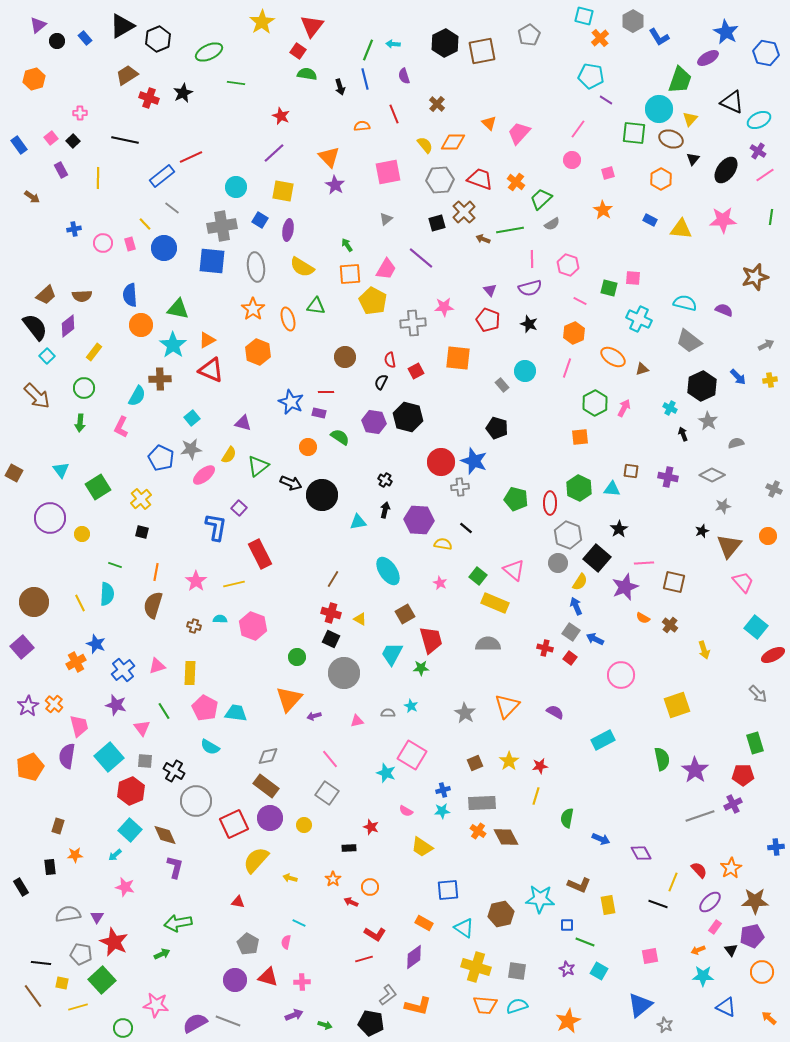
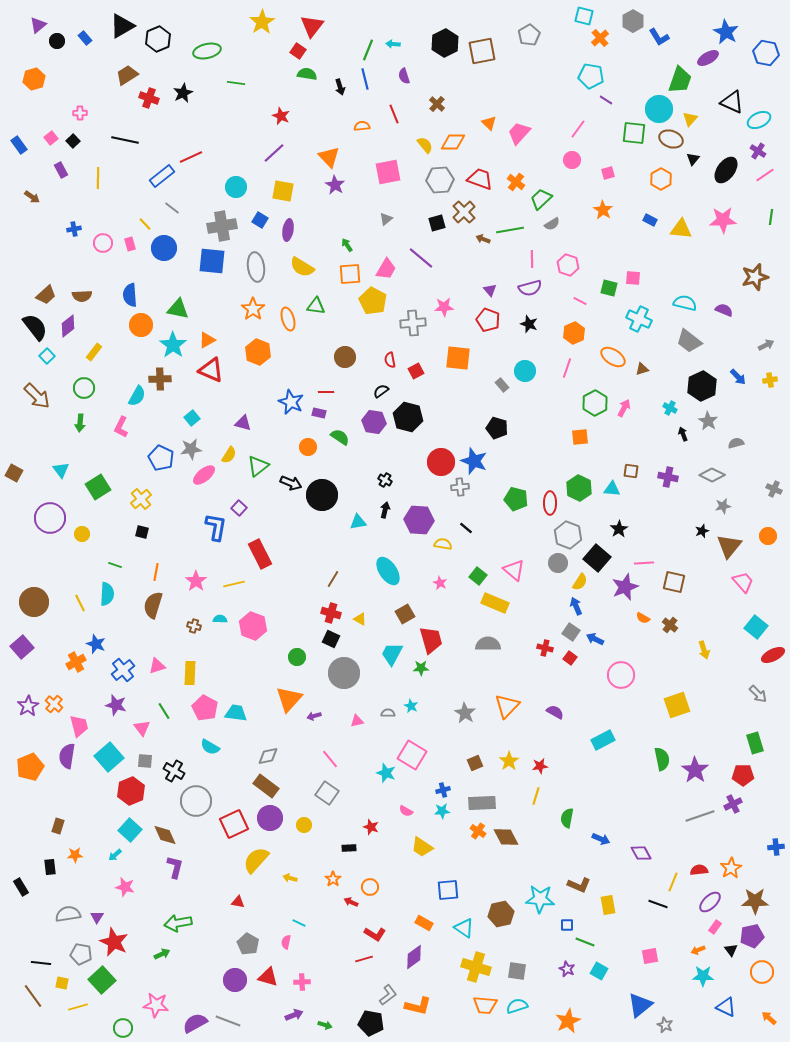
green ellipse at (209, 52): moved 2 px left, 1 px up; rotated 12 degrees clockwise
black semicircle at (381, 382): moved 9 px down; rotated 28 degrees clockwise
red semicircle at (699, 870): rotated 54 degrees counterclockwise
